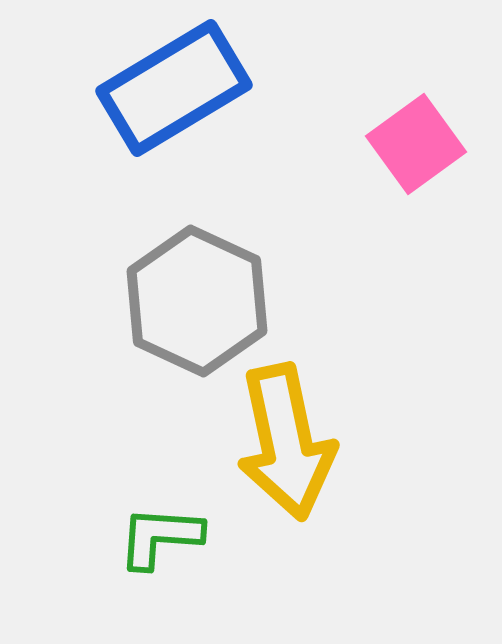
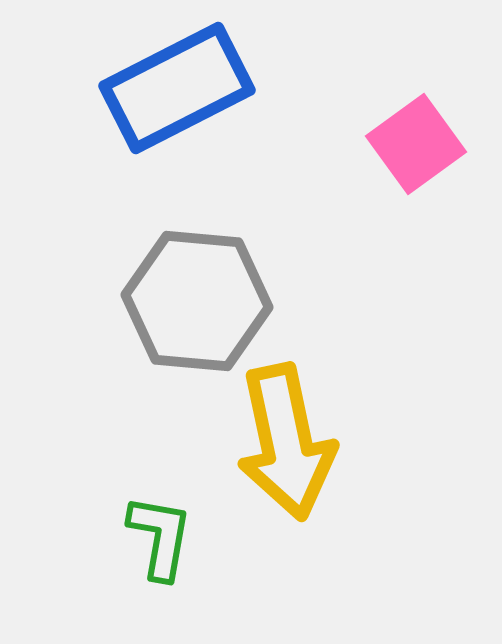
blue rectangle: moved 3 px right; rotated 4 degrees clockwise
gray hexagon: rotated 20 degrees counterclockwise
green L-shape: rotated 96 degrees clockwise
